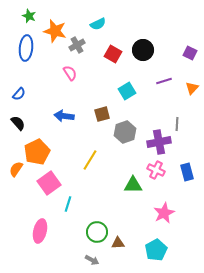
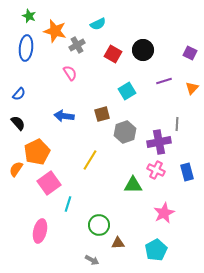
green circle: moved 2 px right, 7 px up
